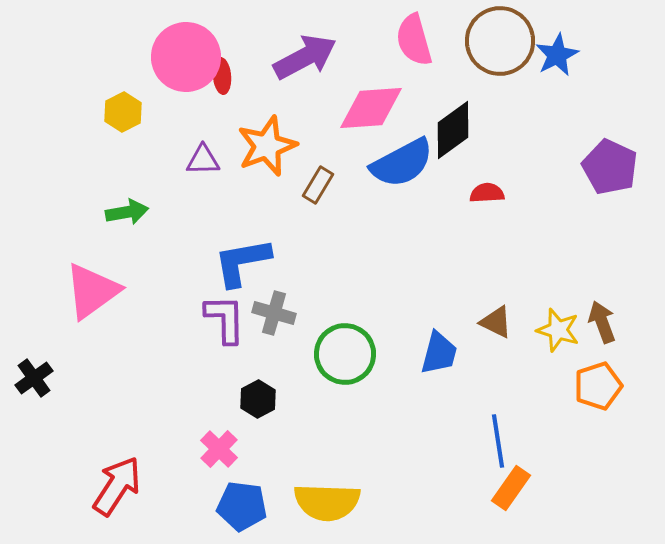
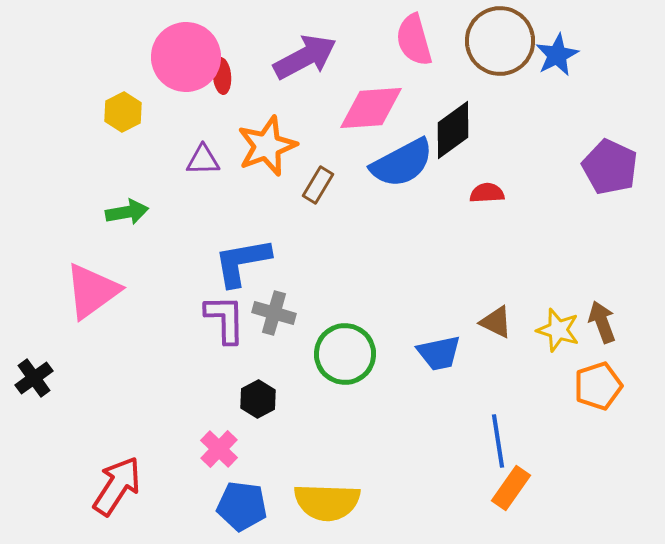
blue trapezoid: rotated 63 degrees clockwise
